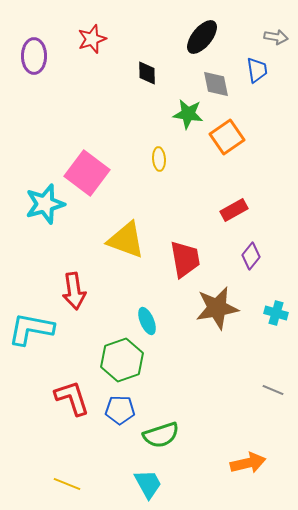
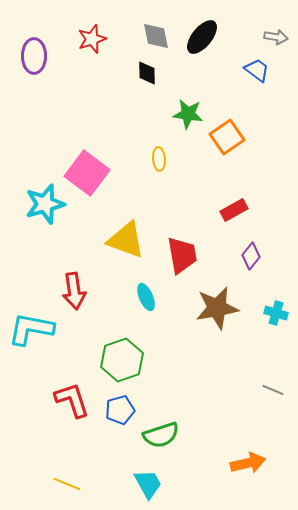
blue trapezoid: rotated 44 degrees counterclockwise
gray diamond: moved 60 px left, 48 px up
red trapezoid: moved 3 px left, 4 px up
cyan ellipse: moved 1 px left, 24 px up
red L-shape: moved 2 px down
blue pentagon: rotated 16 degrees counterclockwise
